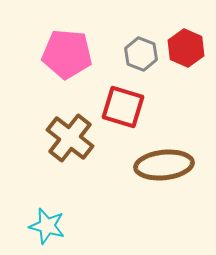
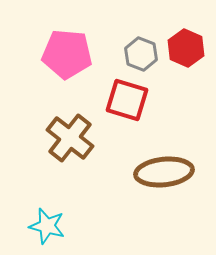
red square: moved 4 px right, 7 px up
brown ellipse: moved 7 px down
